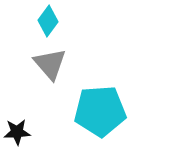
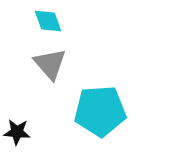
cyan diamond: rotated 56 degrees counterclockwise
black star: rotated 8 degrees clockwise
